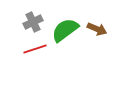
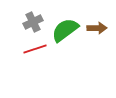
brown arrow: moved 1 px up; rotated 24 degrees counterclockwise
